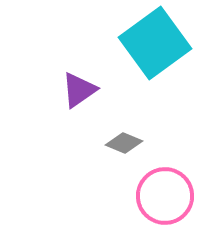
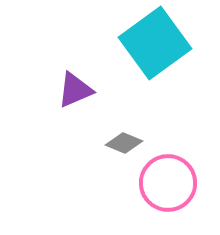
purple triangle: moved 4 px left; rotated 12 degrees clockwise
pink circle: moved 3 px right, 13 px up
